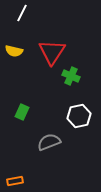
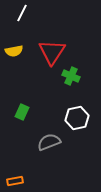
yellow semicircle: rotated 24 degrees counterclockwise
white hexagon: moved 2 px left, 2 px down
